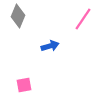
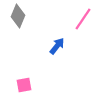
blue arrow: moved 7 px right; rotated 36 degrees counterclockwise
